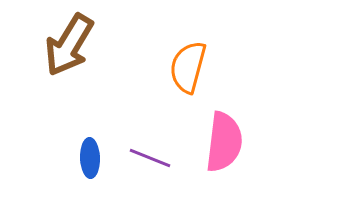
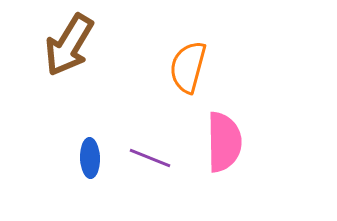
pink semicircle: rotated 8 degrees counterclockwise
